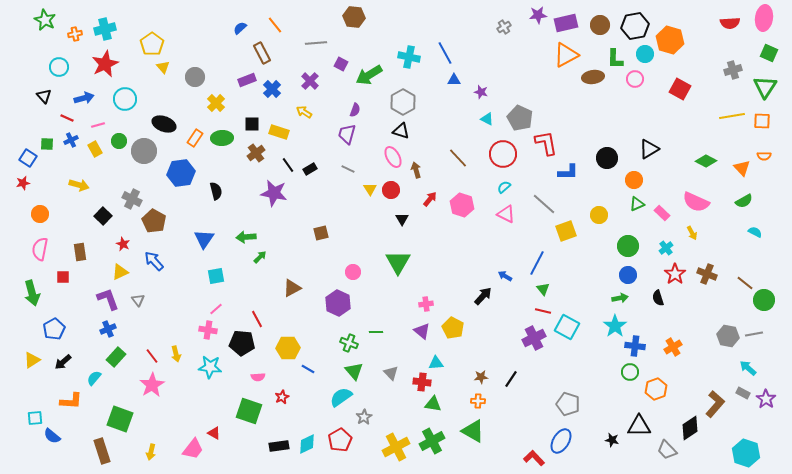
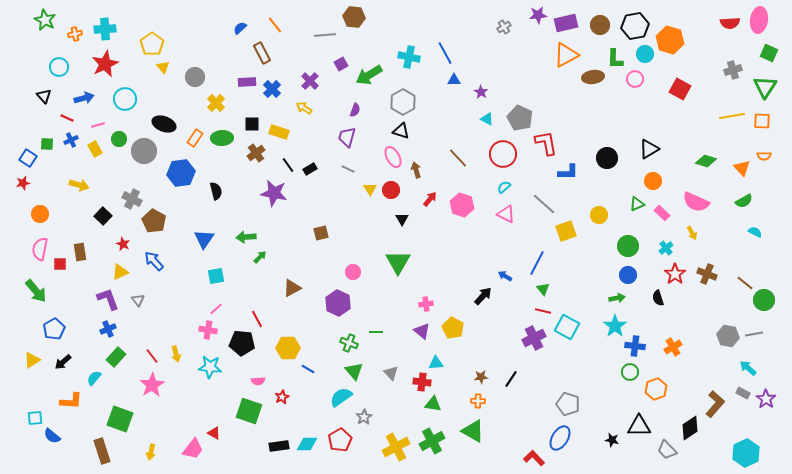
pink ellipse at (764, 18): moved 5 px left, 2 px down
cyan cross at (105, 29): rotated 10 degrees clockwise
gray line at (316, 43): moved 9 px right, 8 px up
purple square at (341, 64): rotated 32 degrees clockwise
purple rectangle at (247, 80): moved 2 px down; rotated 18 degrees clockwise
purple star at (481, 92): rotated 16 degrees clockwise
yellow arrow at (304, 112): moved 4 px up
purple trapezoid at (347, 134): moved 3 px down
green circle at (119, 141): moved 2 px up
green diamond at (706, 161): rotated 10 degrees counterclockwise
orange circle at (634, 180): moved 19 px right, 1 px down
red square at (63, 277): moved 3 px left, 13 px up
green arrow at (32, 293): moved 4 px right, 2 px up; rotated 25 degrees counterclockwise
green arrow at (620, 298): moved 3 px left
pink semicircle at (258, 377): moved 4 px down
blue ellipse at (561, 441): moved 1 px left, 3 px up
cyan diamond at (307, 444): rotated 25 degrees clockwise
cyan hexagon at (746, 453): rotated 16 degrees clockwise
